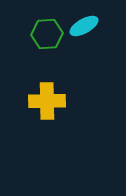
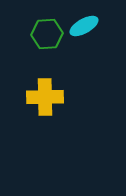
yellow cross: moved 2 px left, 4 px up
